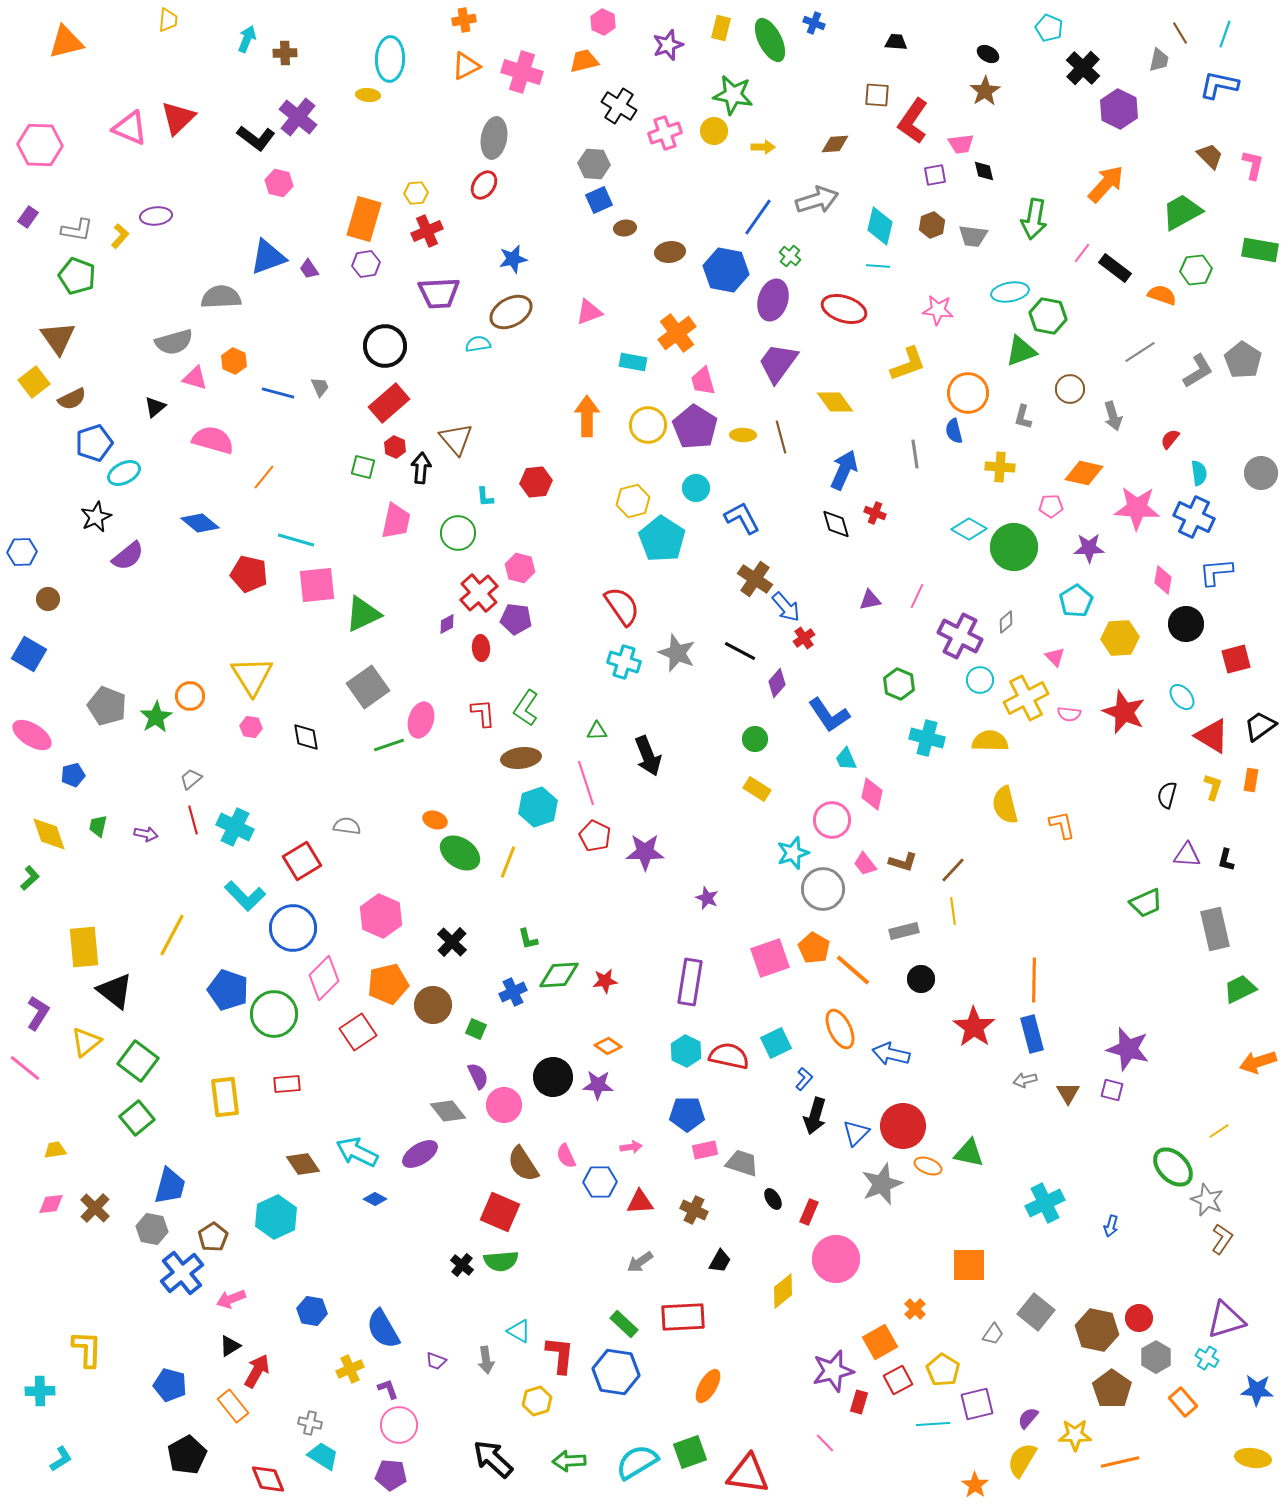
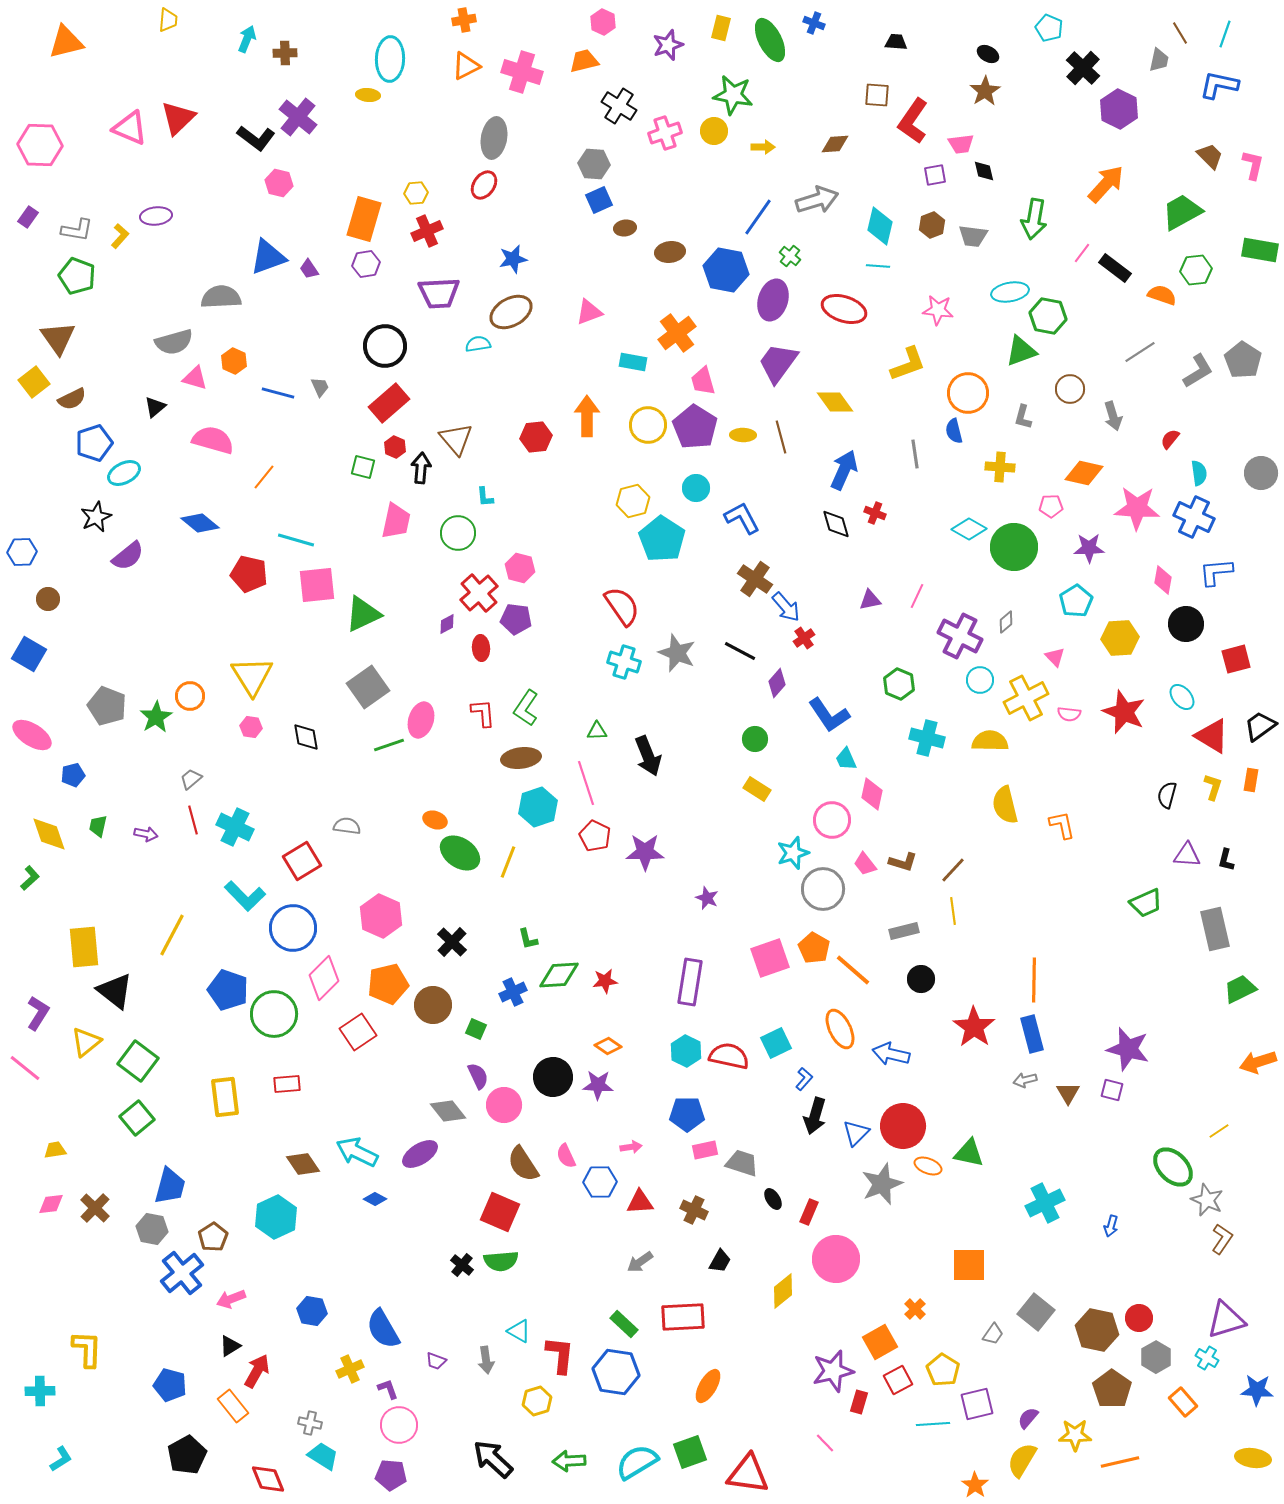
red hexagon at (536, 482): moved 45 px up
